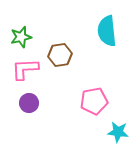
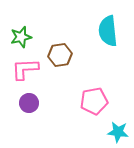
cyan semicircle: moved 1 px right
